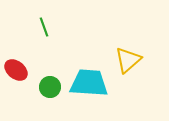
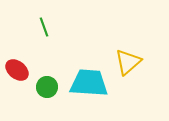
yellow triangle: moved 2 px down
red ellipse: moved 1 px right
green circle: moved 3 px left
